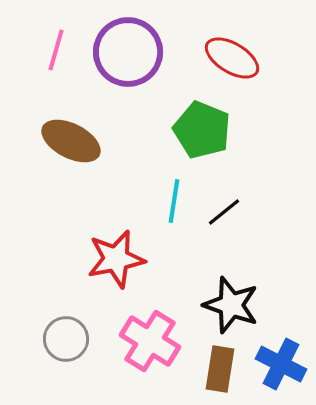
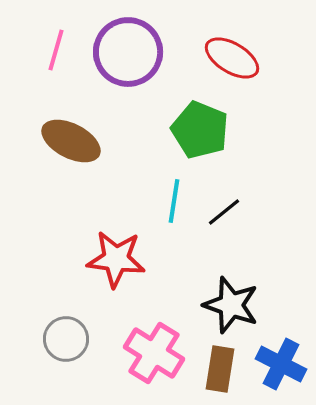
green pentagon: moved 2 px left
red star: rotated 18 degrees clockwise
pink cross: moved 4 px right, 12 px down
